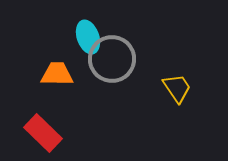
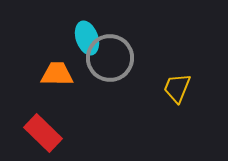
cyan ellipse: moved 1 px left, 1 px down
gray circle: moved 2 px left, 1 px up
yellow trapezoid: rotated 124 degrees counterclockwise
